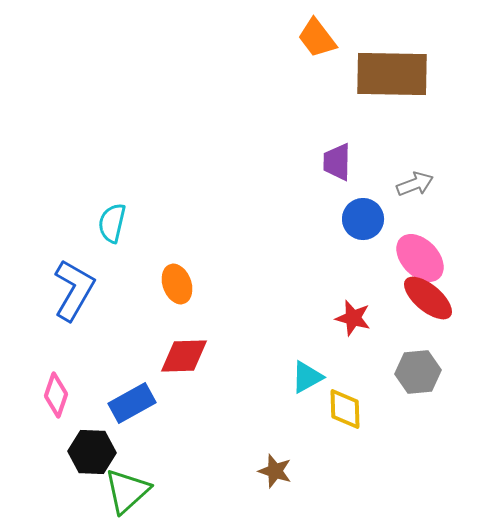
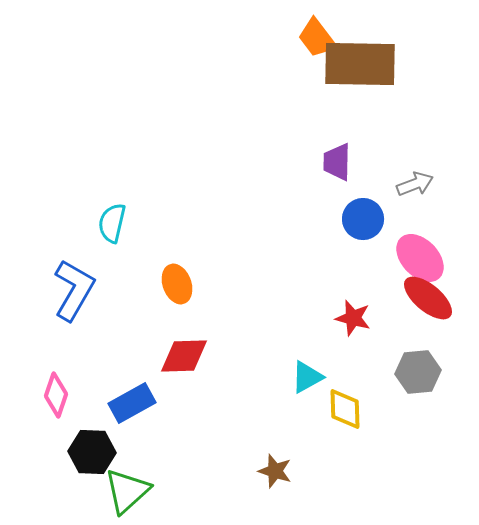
brown rectangle: moved 32 px left, 10 px up
